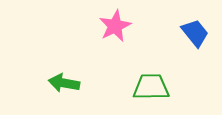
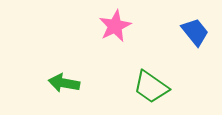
blue trapezoid: moved 1 px up
green trapezoid: rotated 144 degrees counterclockwise
